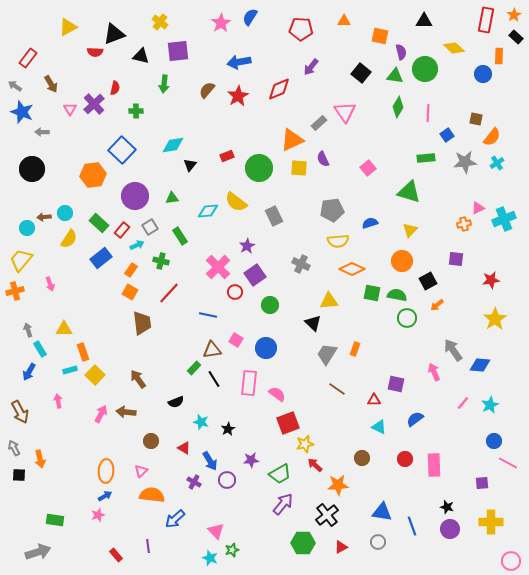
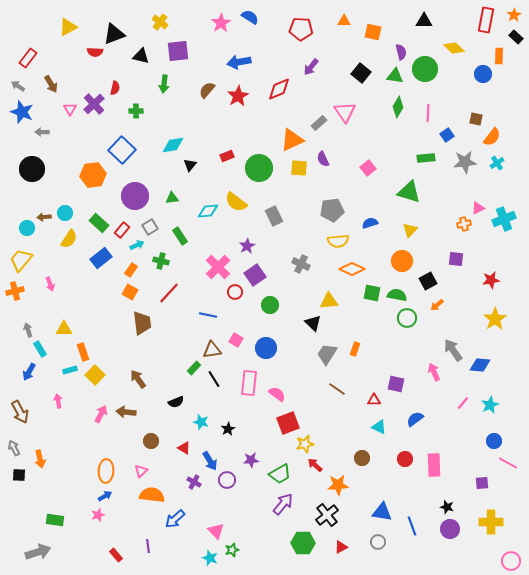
blue semicircle at (250, 17): rotated 90 degrees clockwise
orange square at (380, 36): moved 7 px left, 4 px up
gray arrow at (15, 86): moved 3 px right
